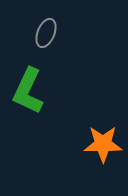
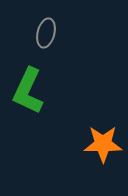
gray ellipse: rotated 8 degrees counterclockwise
